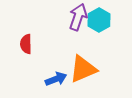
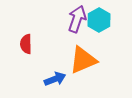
purple arrow: moved 1 px left, 2 px down
orange triangle: moved 9 px up
blue arrow: moved 1 px left
